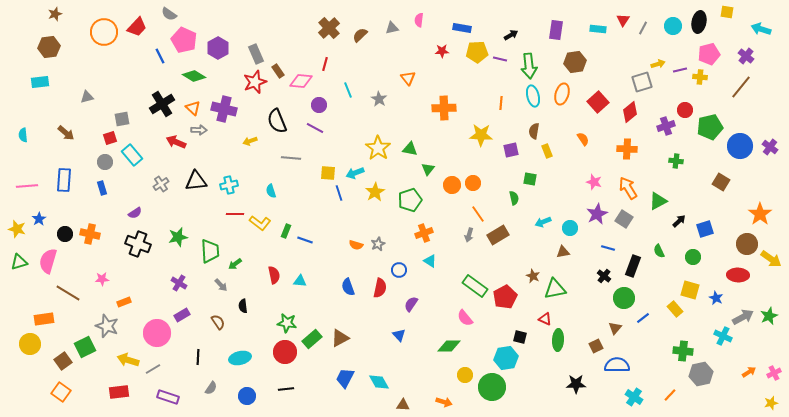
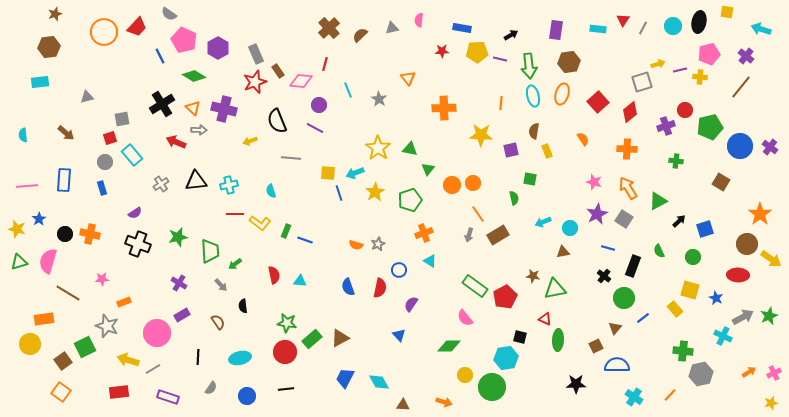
brown hexagon at (575, 62): moved 6 px left
brown star at (533, 276): rotated 16 degrees counterclockwise
